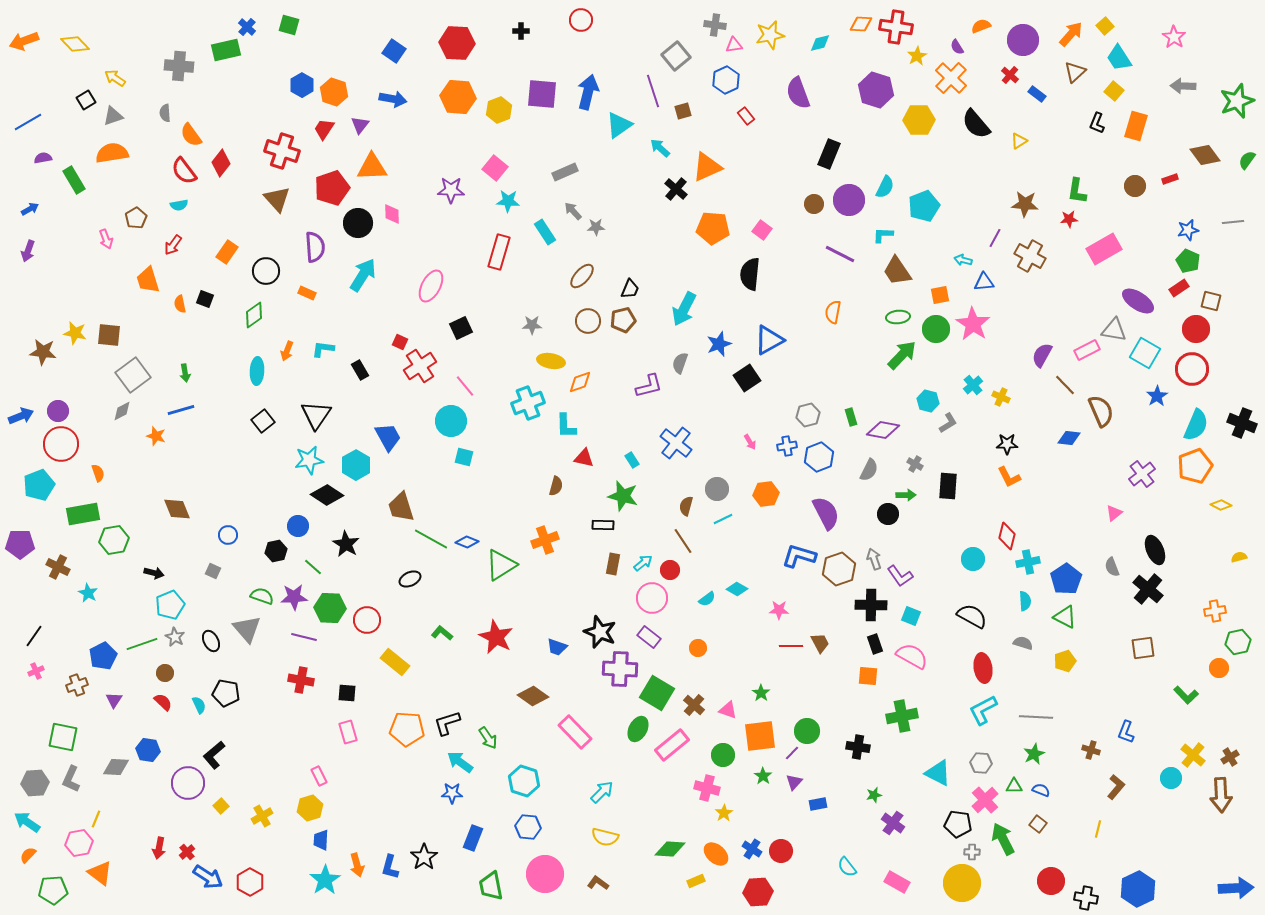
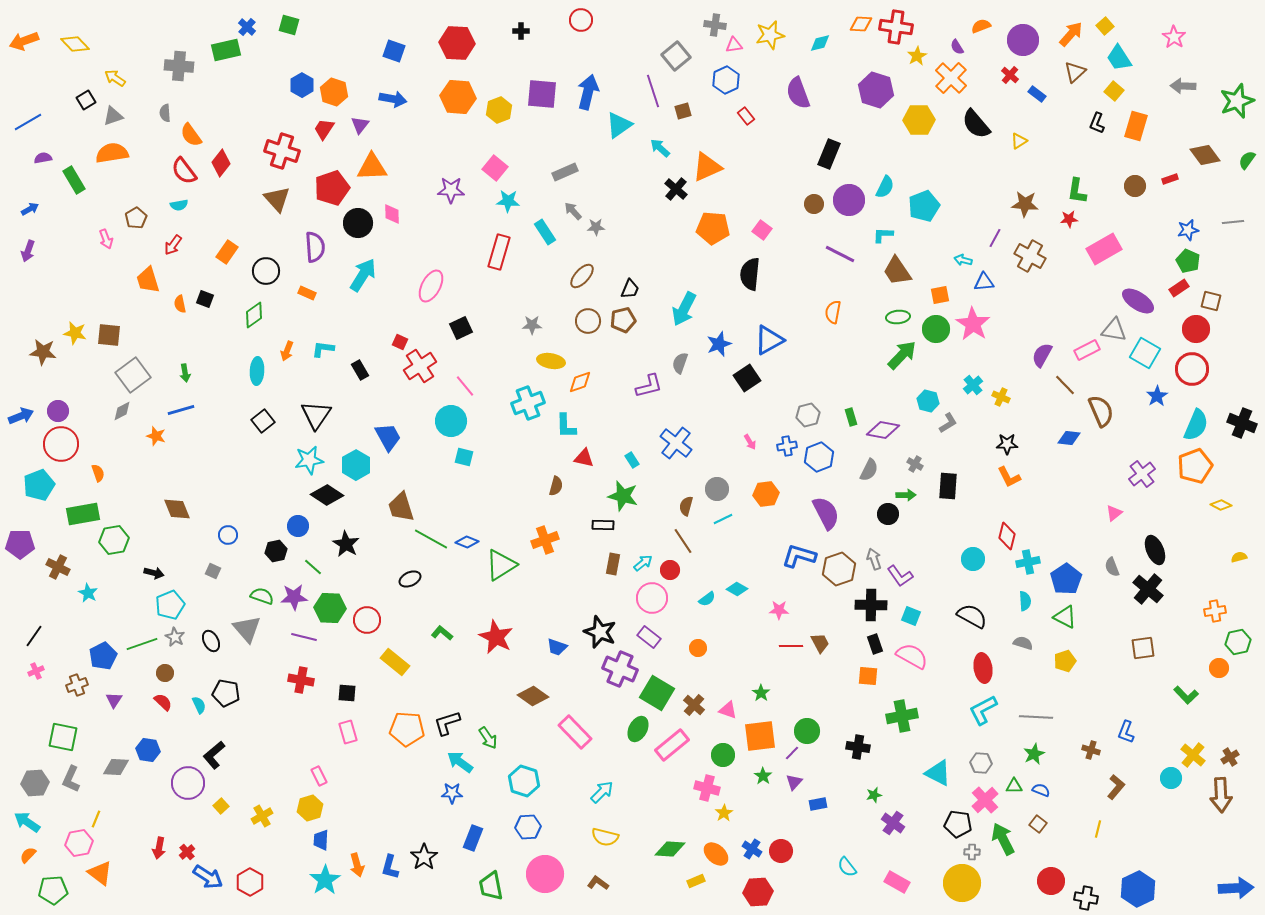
blue square at (394, 51): rotated 15 degrees counterclockwise
purple cross at (620, 669): rotated 20 degrees clockwise
blue hexagon at (528, 827): rotated 10 degrees counterclockwise
